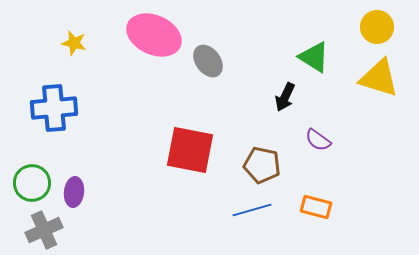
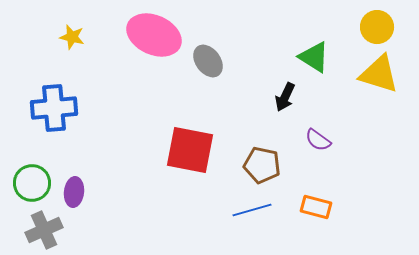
yellow star: moved 2 px left, 6 px up
yellow triangle: moved 4 px up
